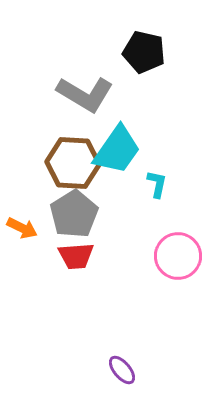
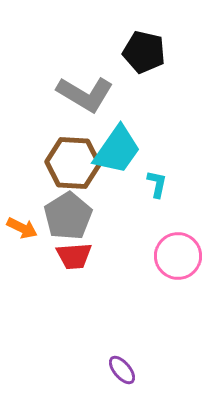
gray pentagon: moved 6 px left, 2 px down
red trapezoid: moved 2 px left
